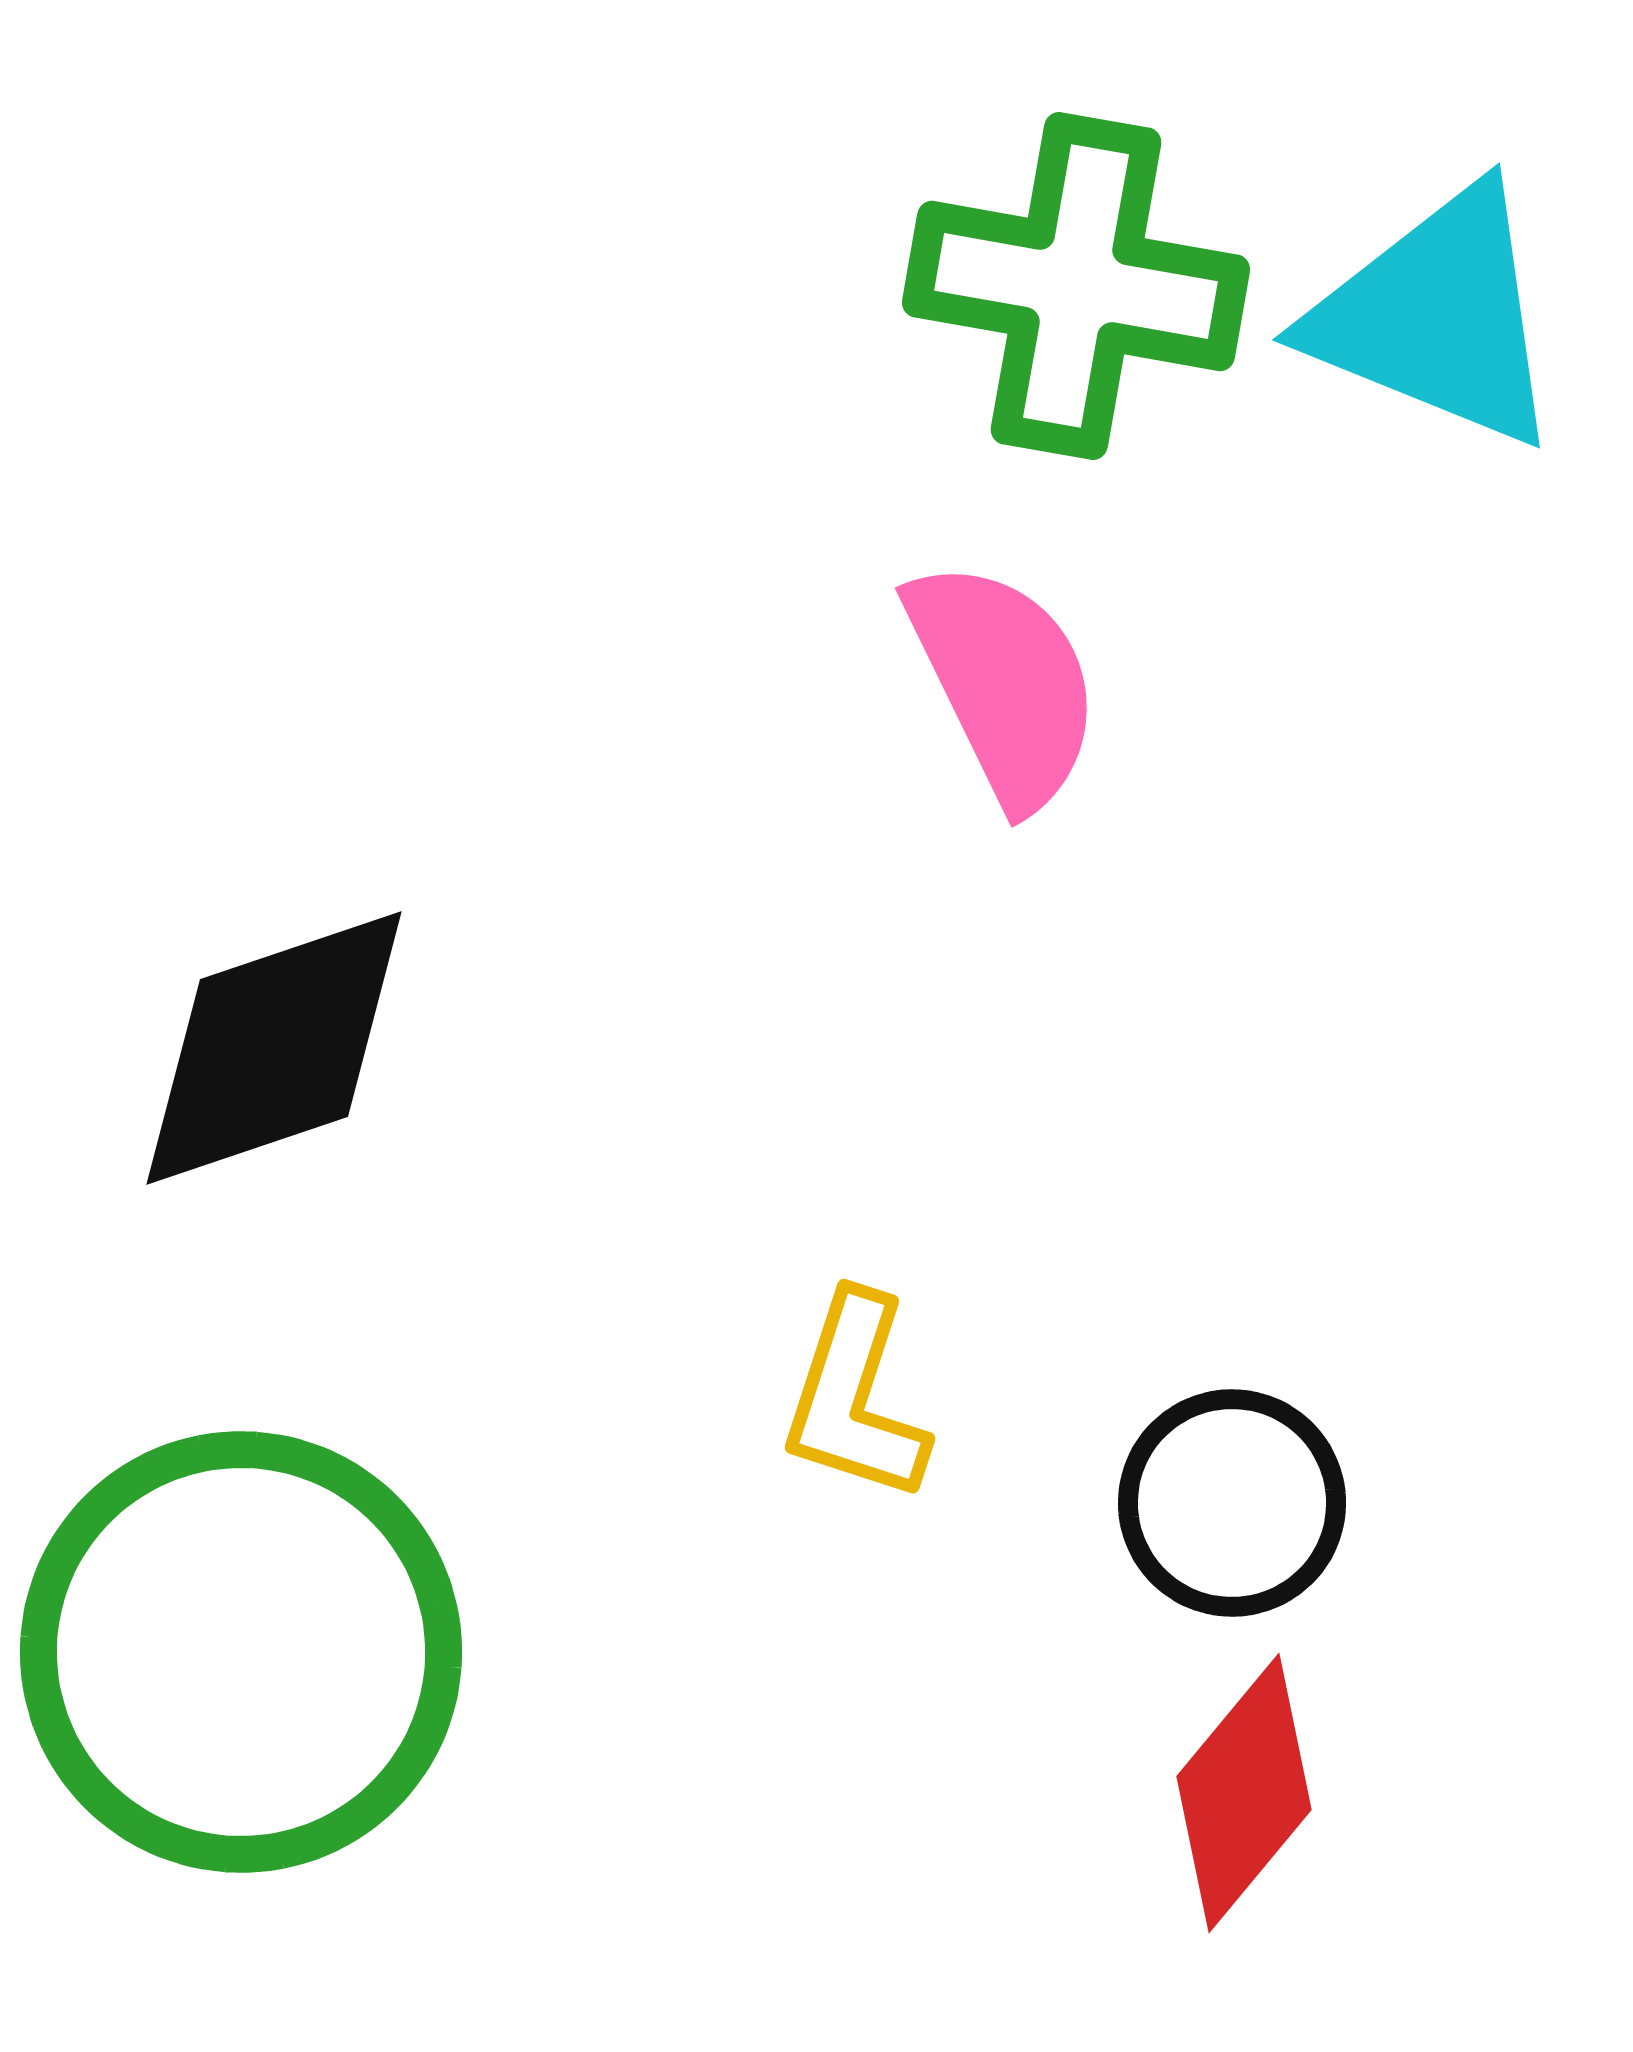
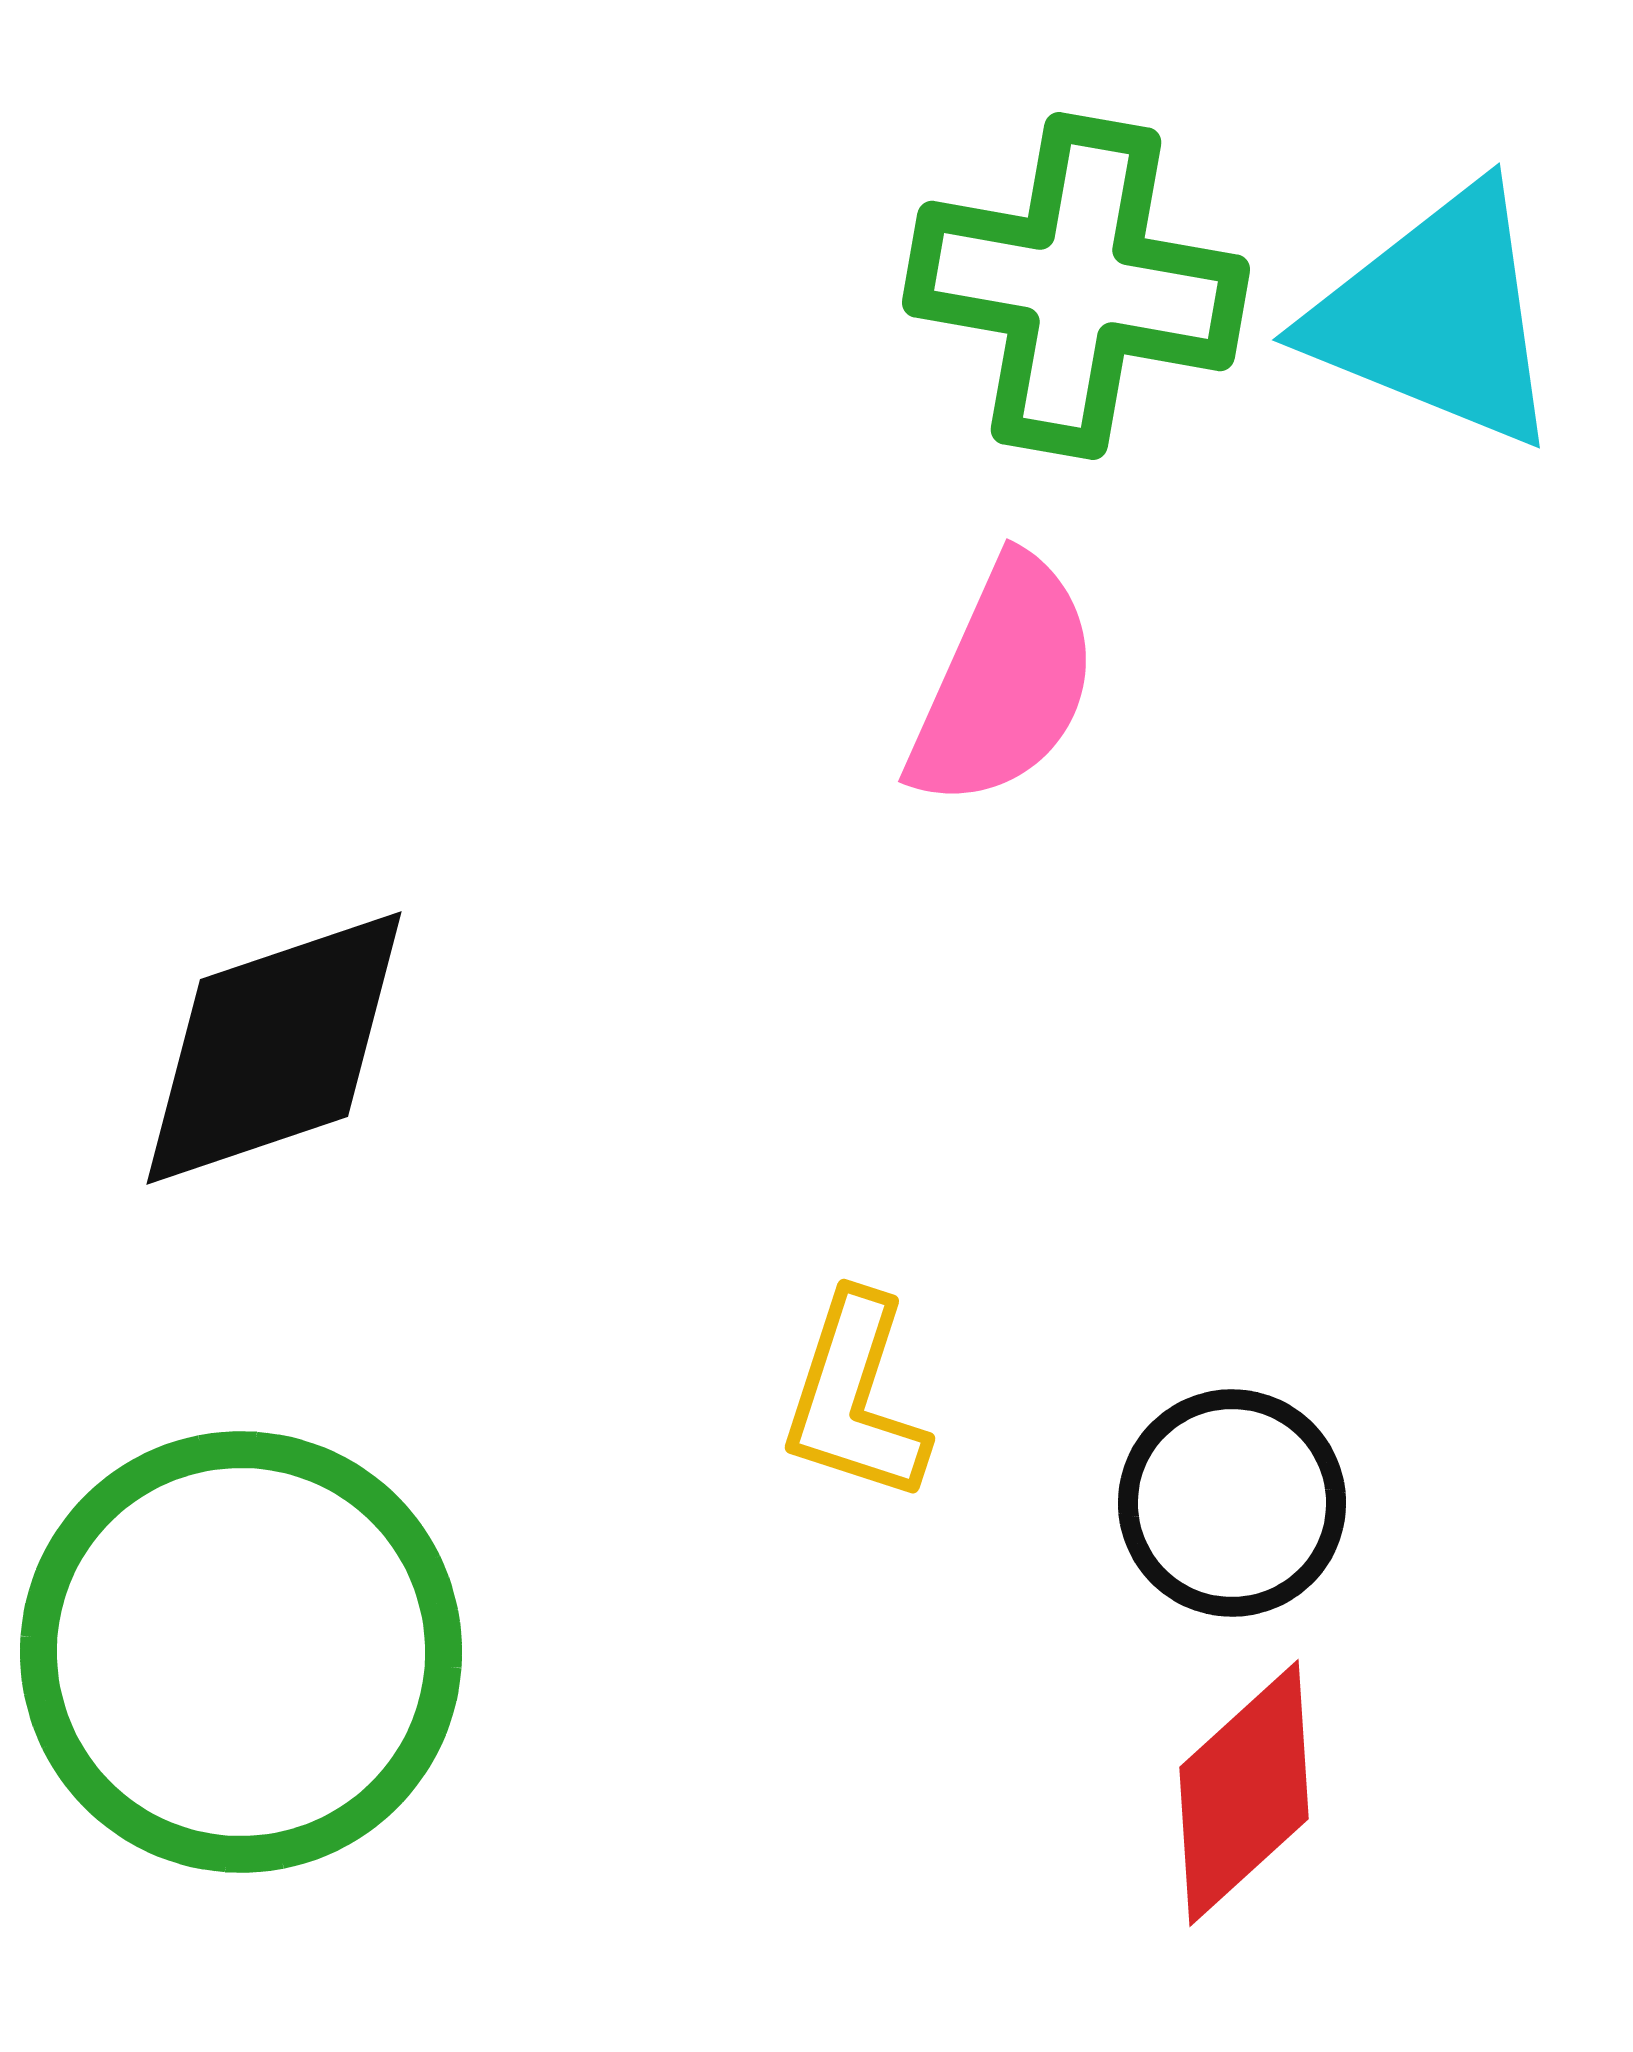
pink semicircle: rotated 50 degrees clockwise
red diamond: rotated 8 degrees clockwise
